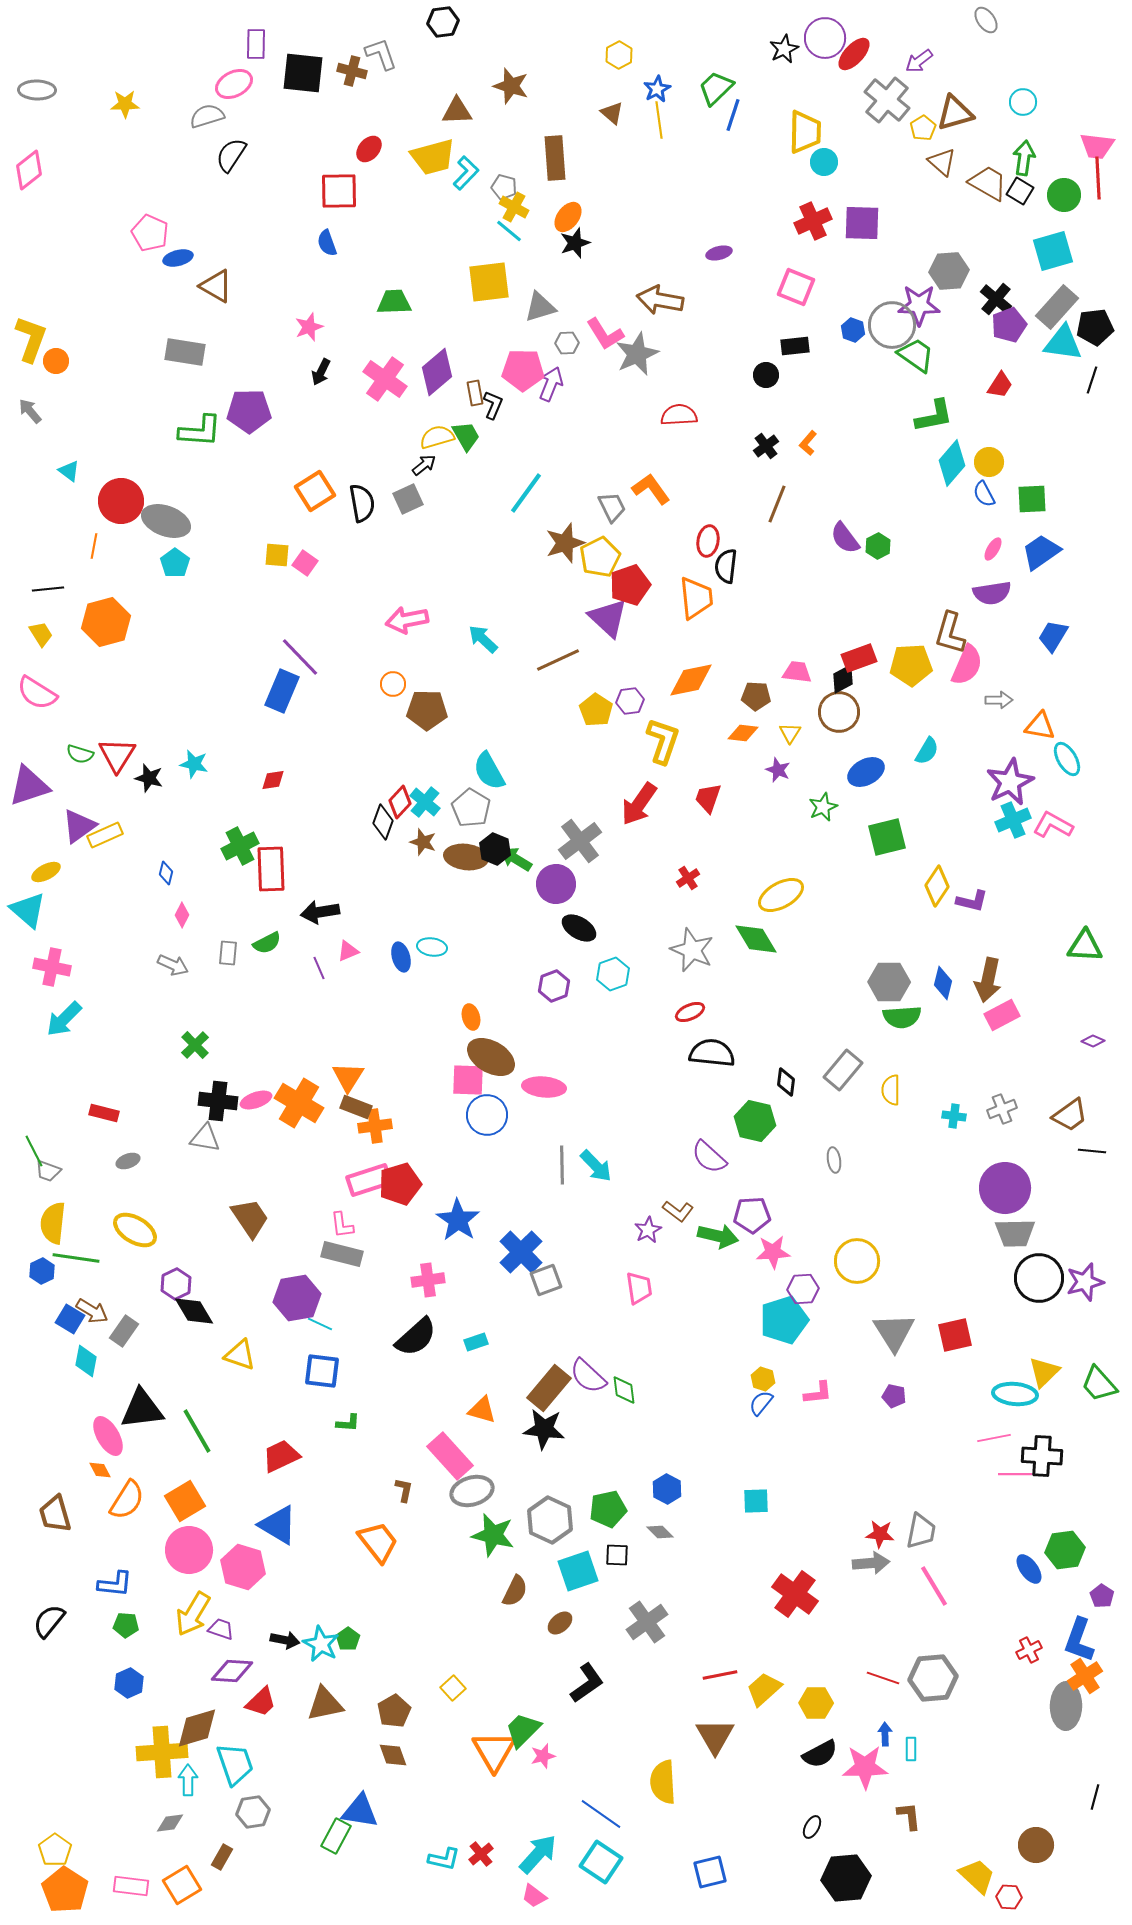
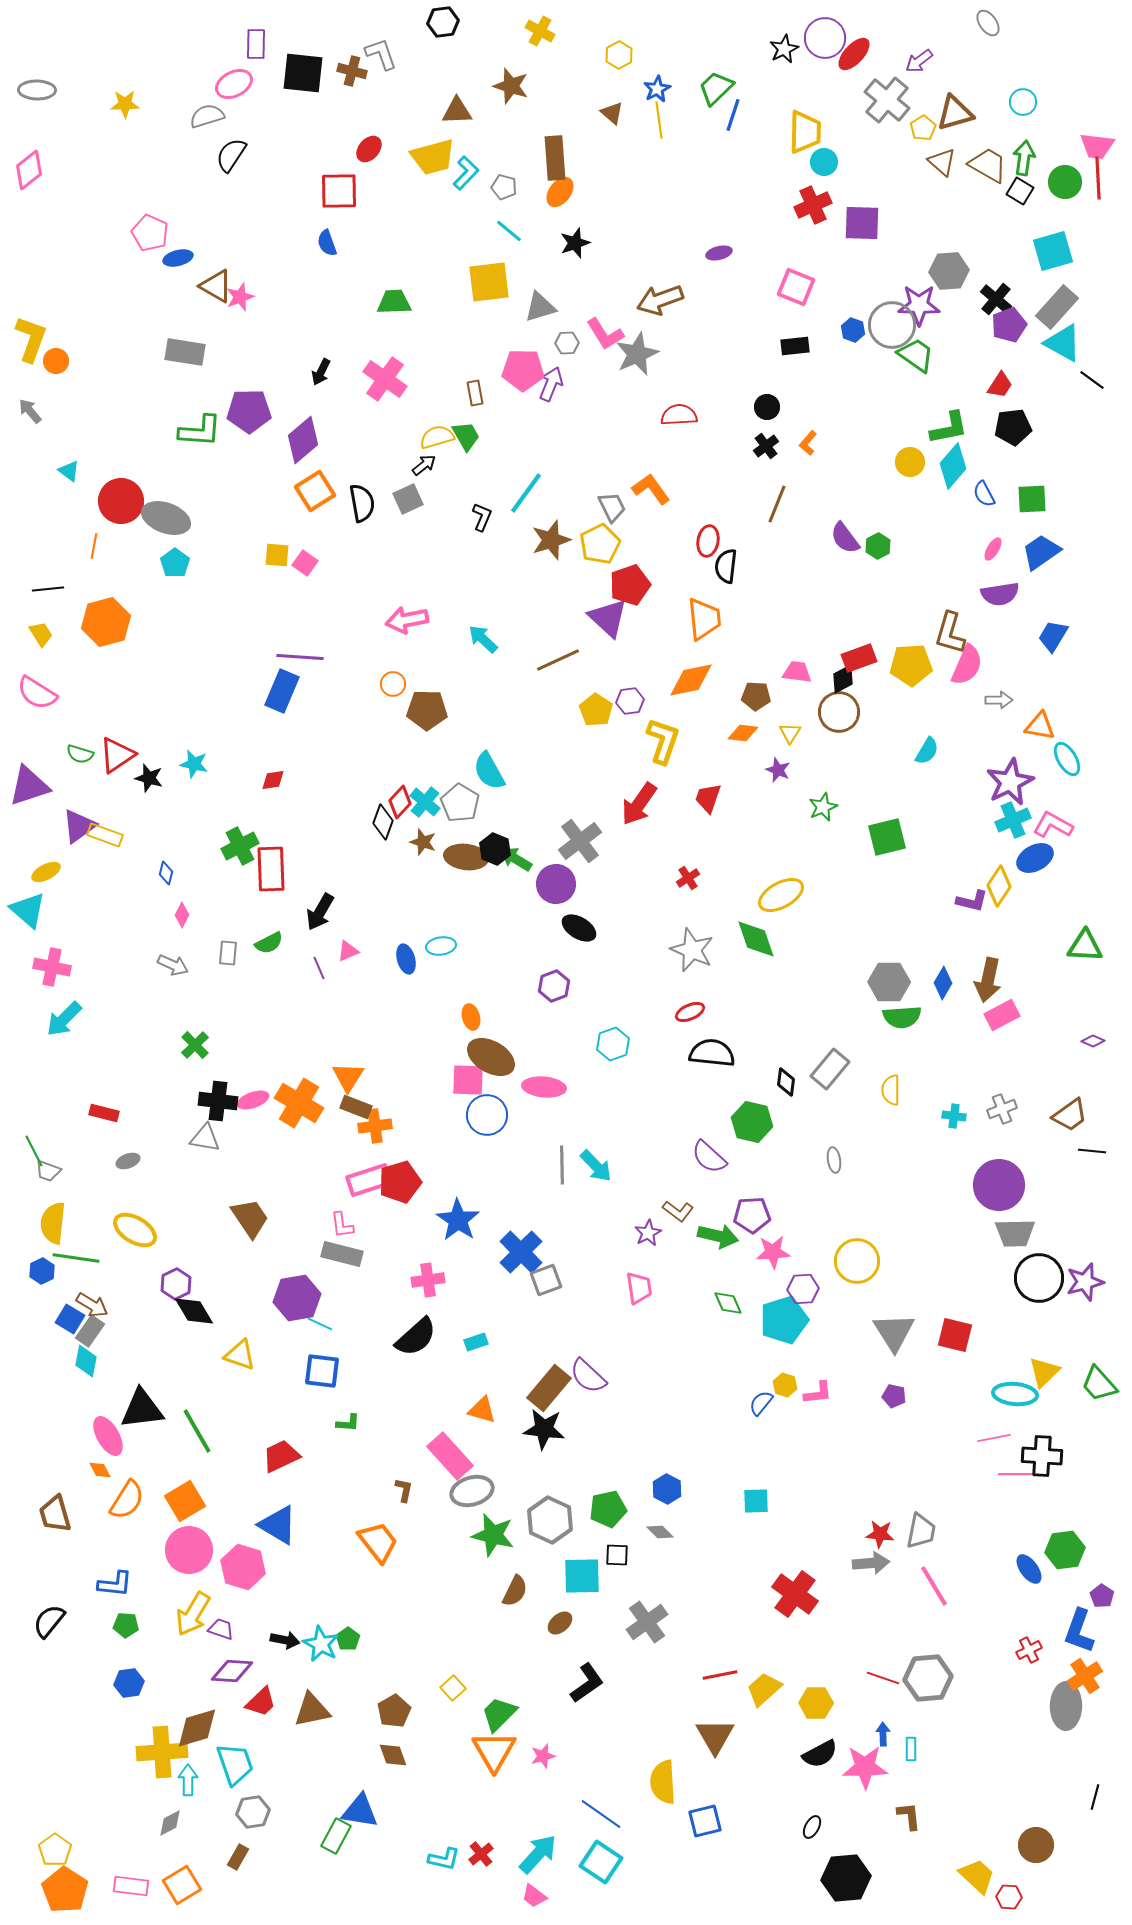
gray ellipse at (986, 20): moved 2 px right, 3 px down
brown trapezoid at (988, 183): moved 18 px up
green circle at (1064, 195): moved 1 px right, 13 px up
yellow cross at (514, 207): moved 26 px right, 176 px up
orange ellipse at (568, 217): moved 8 px left, 25 px up
red cross at (813, 221): moved 16 px up
brown arrow at (660, 300): rotated 30 degrees counterclockwise
pink star at (309, 327): moved 69 px left, 30 px up
black pentagon at (1095, 327): moved 82 px left, 100 px down
cyan triangle at (1063, 343): rotated 21 degrees clockwise
purple diamond at (437, 372): moved 134 px left, 68 px down
black circle at (766, 375): moved 1 px right, 32 px down
black line at (1092, 380): rotated 72 degrees counterclockwise
black L-shape at (493, 405): moved 11 px left, 112 px down
green L-shape at (934, 416): moved 15 px right, 12 px down
yellow circle at (989, 462): moved 79 px left
cyan diamond at (952, 463): moved 1 px right, 3 px down
gray ellipse at (166, 521): moved 3 px up
brown star at (565, 543): moved 14 px left, 3 px up
yellow pentagon at (600, 557): moved 13 px up
purple semicircle at (992, 593): moved 8 px right, 1 px down
orange trapezoid at (696, 598): moved 8 px right, 21 px down
purple line at (300, 657): rotated 42 degrees counterclockwise
red triangle at (117, 755): rotated 24 degrees clockwise
blue ellipse at (866, 772): moved 169 px right, 86 px down
gray pentagon at (471, 808): moved 11 px left, 5 px up
yellow rectangle at (105, 835): rotated 44 degrees clockwise
yellow diamond at (937, 886): moved 62 px right
black arrow at (320, 912): rotated 51 degrees counterclockwise
green diamond at (756, 939): rotated 12 degrees clockwise
green semicircle at (267, 943): moved 2 px right
cyan ellipse at (432, 947): moved 9 px right, 1 px up; rotated 16 degrees counterclockwise
blue ellipse at (401, 957): moved 5 px right, 2 px down
cyan hexagon at (613, 974): moved 70 px down
blue diamond at (943, 983): rotated 16 degrees clockwise
gray rectangle at (843, 1070): moved 13 px left, 1 px up
pink ellipse at (256, 1100): moved 3 px left
green hexagon at (755, 1121): moved 3 px left, 1 px down
red pentagon at (400, 1184): moved 2 px up
purple circle at (1005, 1188): moved 6 px left, 3 px up
purple star at (648, 1230): moved 3 px down
brown arrow at (92, 1311): moved 6 px up
gray rectangle at (124, 1331): moved 34 px left
red square at (955, 1335): rotated 27 degrees clockwise
yellow hexagon at (763, 1379): moved 22 px right, 6 px down
green diamond at (624, 1390): moved 104 px right, 87 px up; rotated 16 degrees counterclockwise
cyan square at (578, 1571): moved 4 px right, 5 px down; rotated 18 degrees clockwise
blue L-shape at (1079, 1640): moved 9 px up
gray hexagon at (933, 1678): moved 5 px left
blue hexagon at (129, 1683): rotated 16 degrees clockwise
brown triangle at (325, 1704): moved 13 px left, 6 px down
green trapezoid at (523, 1730): moved 24 px left, 16 px up
blue arrow at (885, 1734): moved 2 px left
gray diamond at (170, 1823): rotated 20 degrees counterclockwise
brown rectangle at (222, 1857): moved 16 px right
blue square at (710, 1872): moved 5 px left, 51 px up
